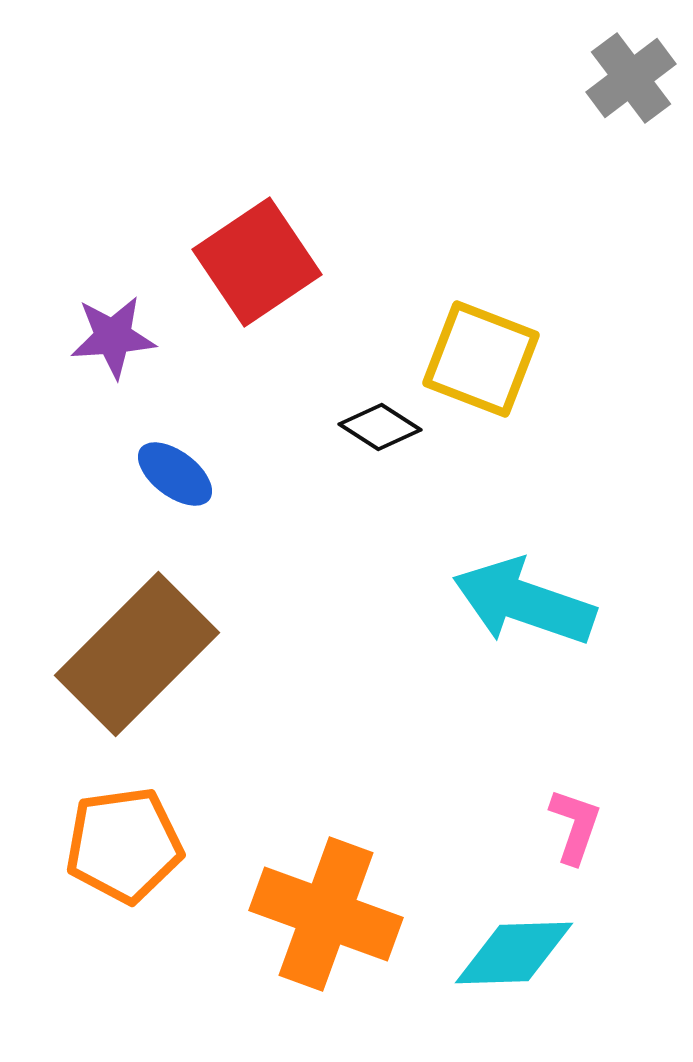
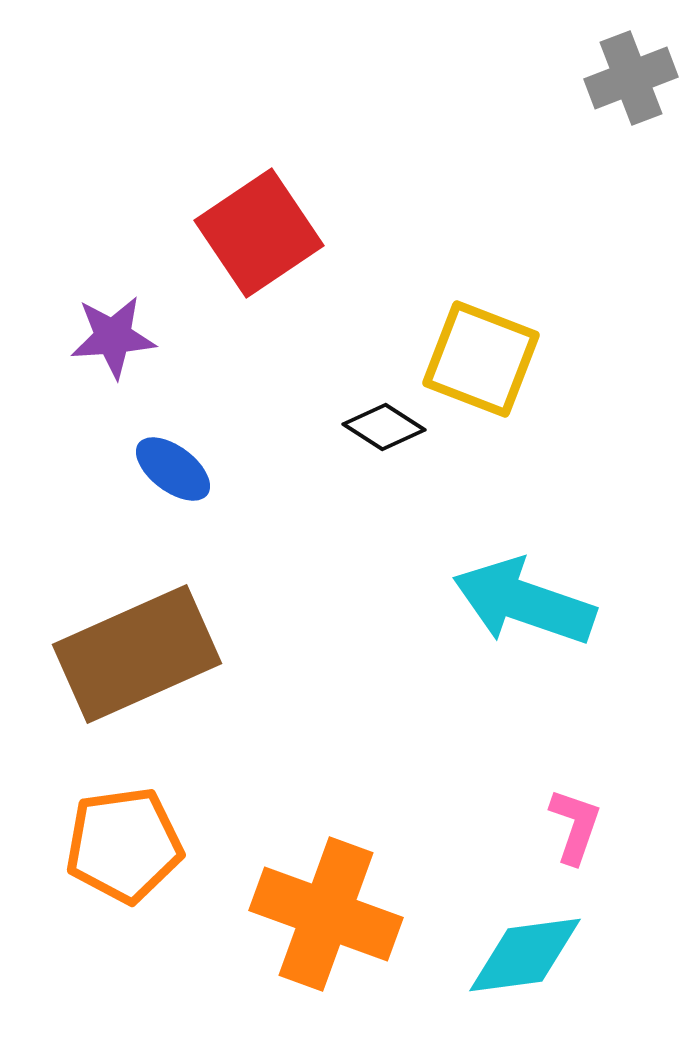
gray cross: rotated 16 degrees clockwise
red square: moved 2 px right, 29 px up
black diamond: moved 4 px right
blue ellipse: moved 2 px left, 5 px up
brown rectangle: rotated 21 degrees clockwise
cyan diamond: moved 11 px right, 2 px down; rotated 6 degrees counterclockwise
